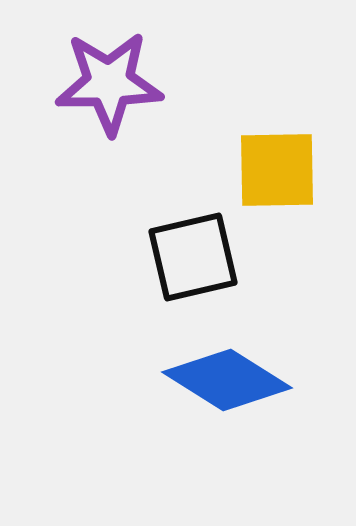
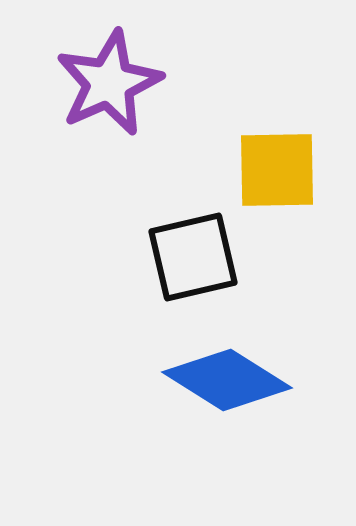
purple star: rotated 23 degrees counterclockwise
